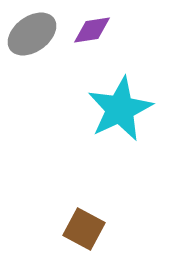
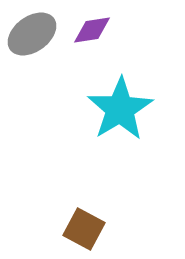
cyan star: rotated 6 degrees counterclockwise
